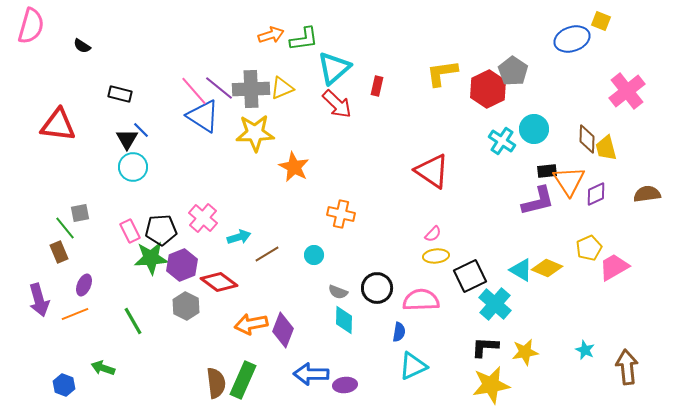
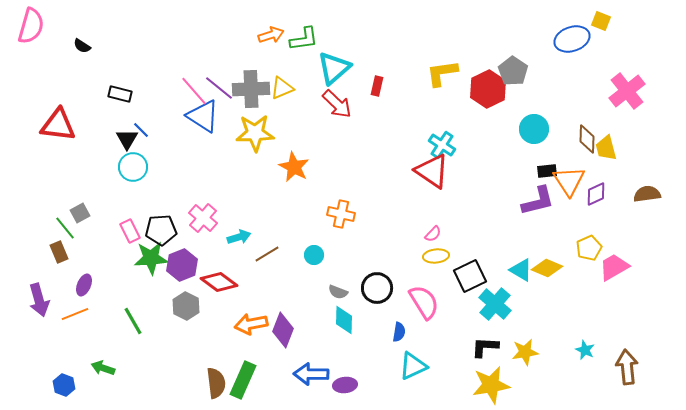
cyan cross at (502, 141): moved 60 px left, 4 px down
gray square at (80, 213): rotated 18 degrees counterclockwise
pink semicircle at (421, 300): moved 3 px right, 2 px down; rotated 60 degrees clockwise
